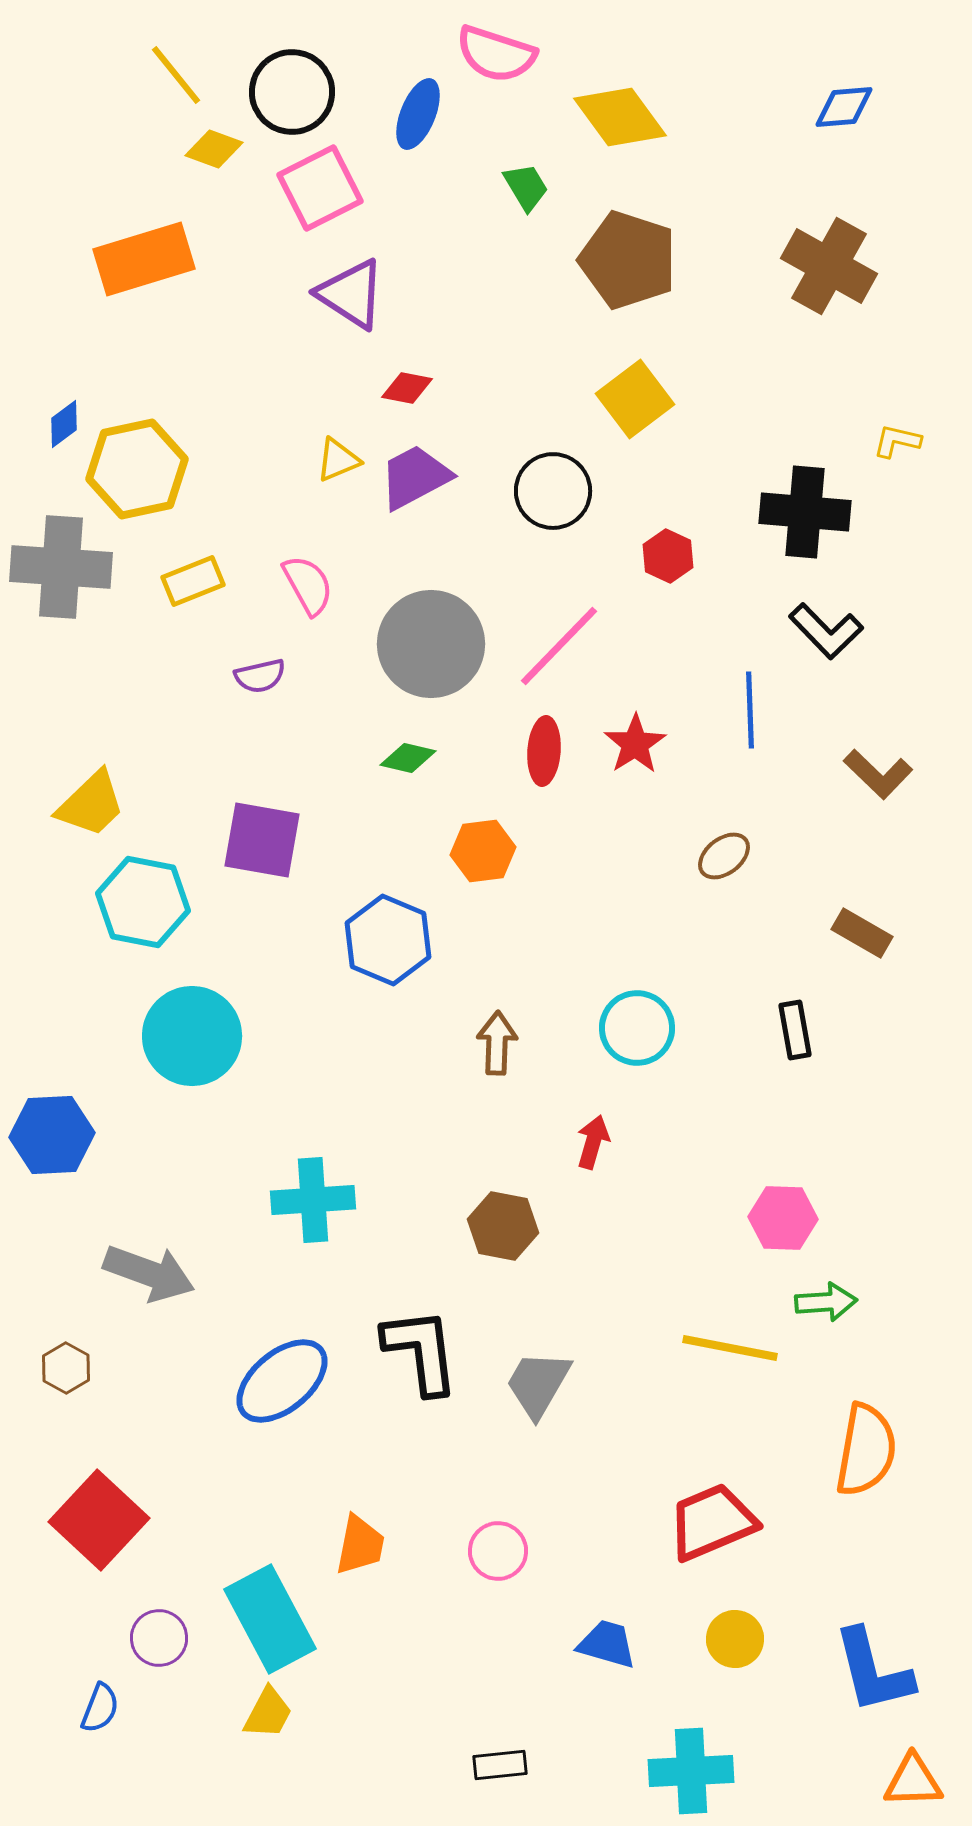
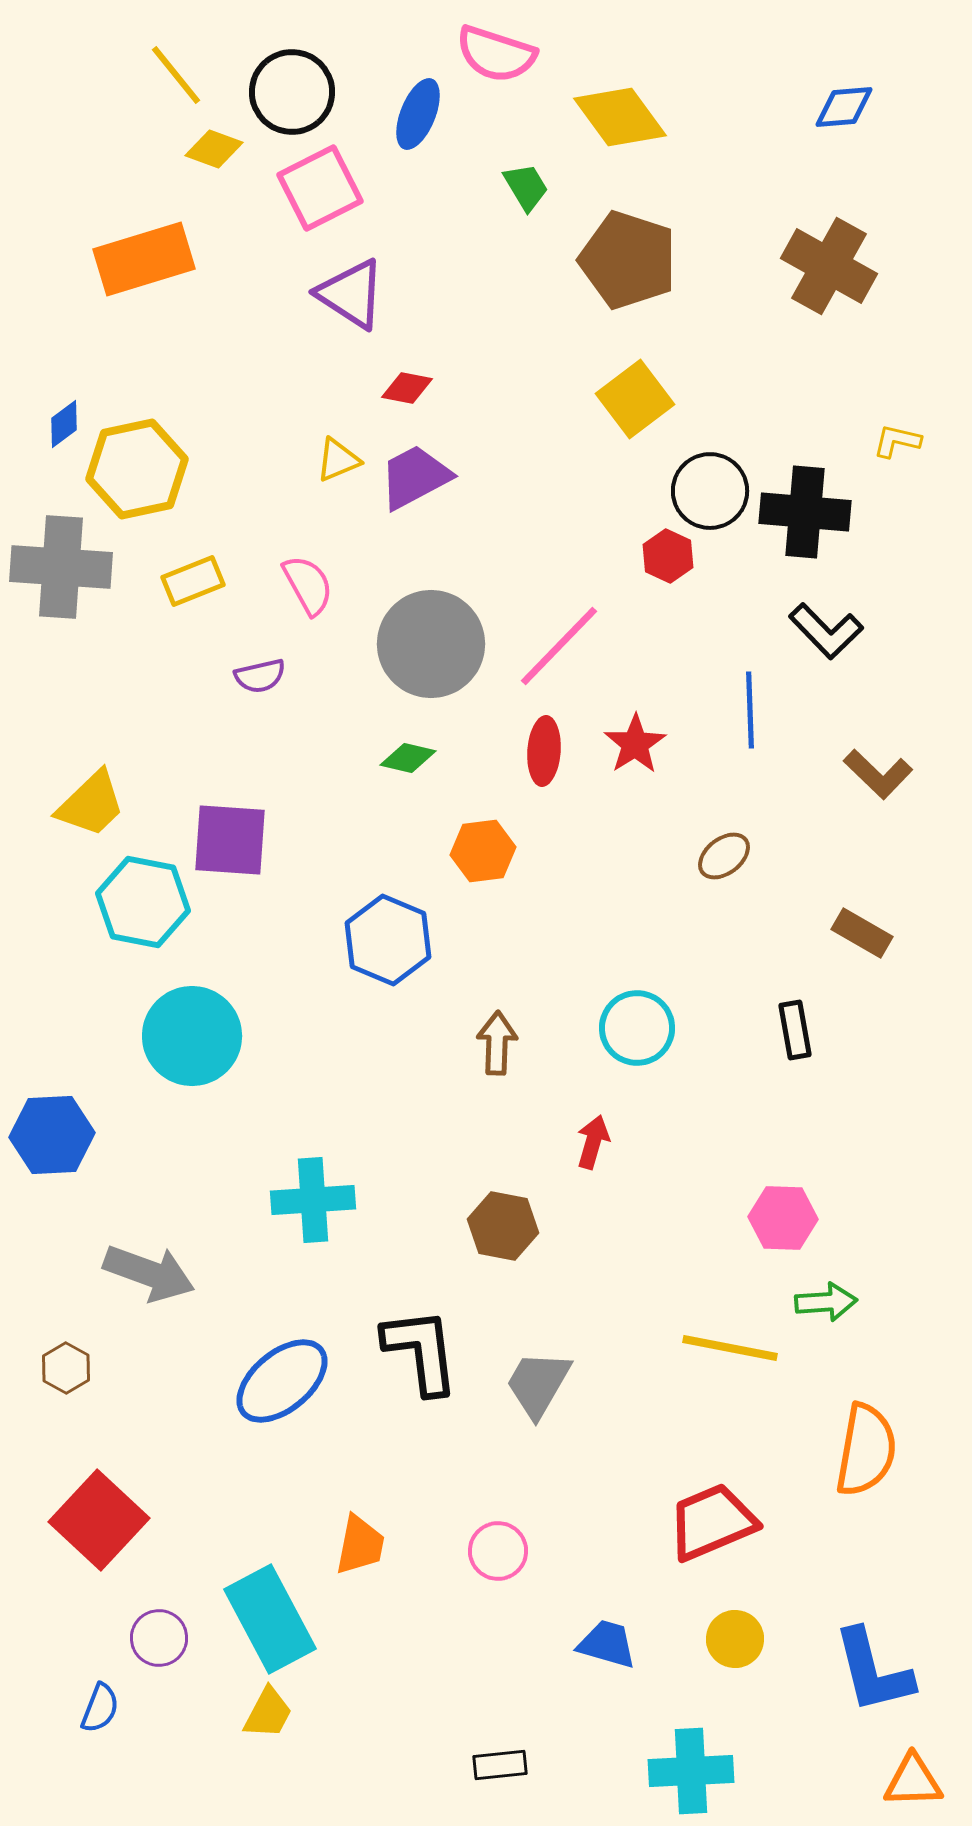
black circle at (553, 491): moved 157 px right
purple square at (262, 840): moved 32 px left; rotated 6 degrees counterclockwise
